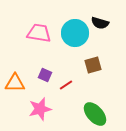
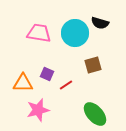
purple square: moved 2 px right, 1 px up
orange triangle: moved 8 px right
pink star: moved 2 px left, 1 px down
